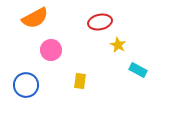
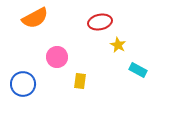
pink circle: moved 6 px right, 7 px down
blue circle: moved 3 px left, 1 px up
